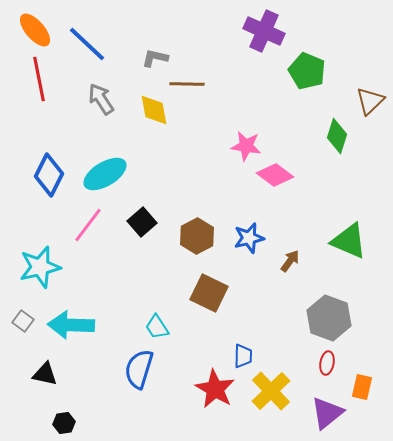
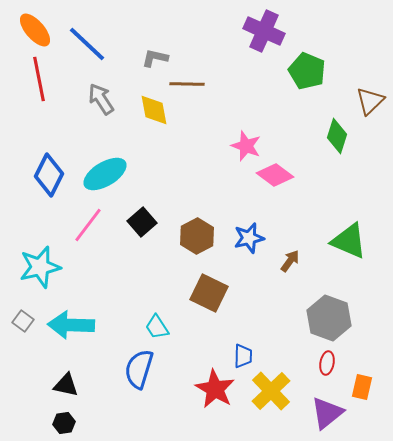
pink star: rotated 12 degrees clockwise
black triangle: moved 21 px right, 11 px down
